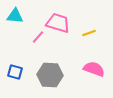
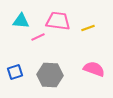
cyan triangle: moved 6 px right, 5 px down
pink trapezoid: moved 2 px up; rotated 10 degrees counterclockwise
yellow line: moved 1 px left, 5 px up
pink line: rotated 24 degrees clockwise
blue square: rotated 35 degrees counterclockwise
